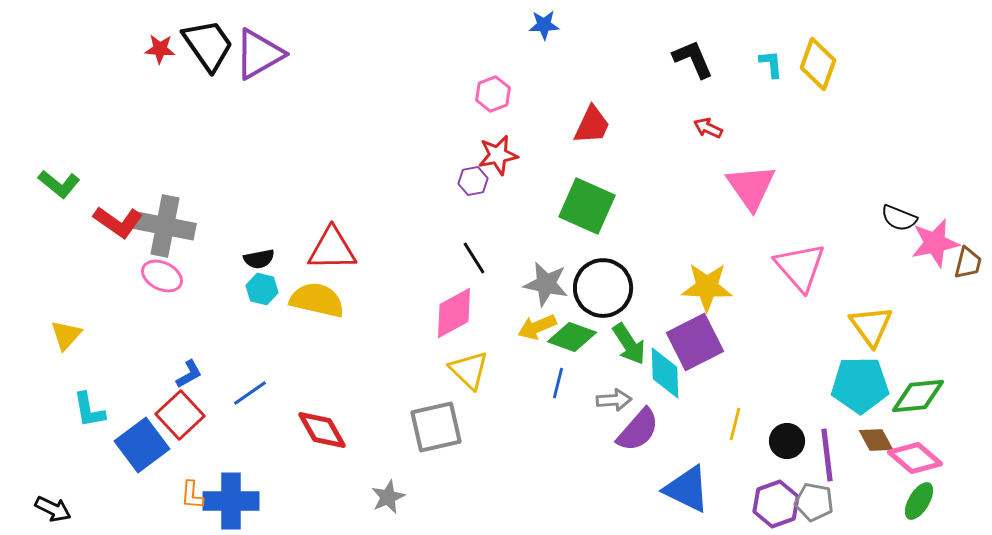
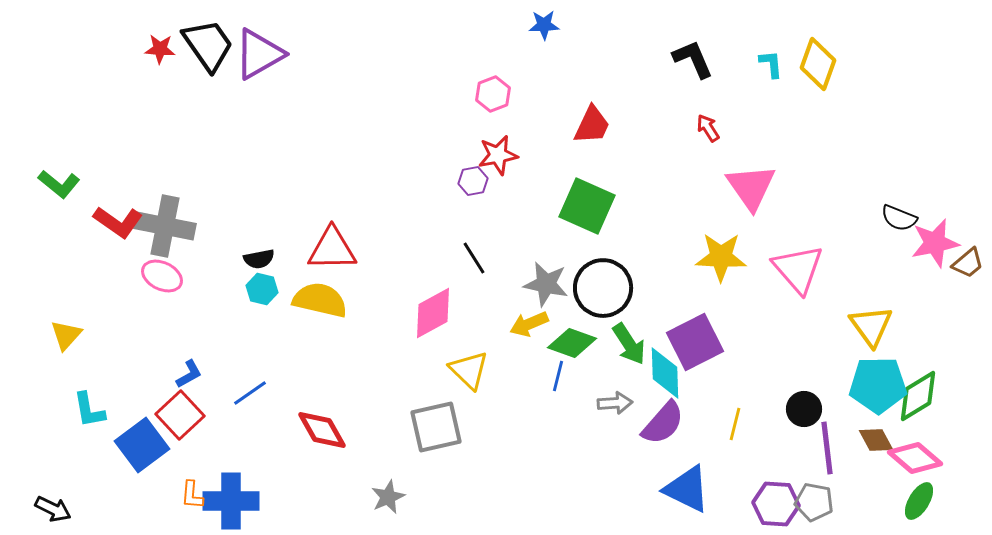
red arrow at (708, 128): rotated 32 degrees clockwise
brown trapezoid at (968, 263): rotated 36 degrees clockwise
pink triangle at (800, 267): moved 2 px left, 2 px down
yellow star at (707, 287): moved 14 px right, 30 px up
yellow semicircle at (317, 300): moved 3 px right
pink diamond at (454, 313): moved 21 px left
yellow arrow at (537, 327): moved 8 px left, 3 px up
green diamond at (572, 337): moved 6 px down
blue line at (558, 383): moved 7 px up
cyan pentagon at (860, 385): moved 18 px right
green diamond at (918, 396): rotated 26 degrees counterclockwise
gray arrow at (614, 400): moved 1 px right, 3 px down
purple semicircle at (638, 430): moved 25 px right, 7 px up
black circle at (787, 441): moved 17 px right, 32 px up
purple line at (827, 455): moved 7 px up
purple hexagon at (776, 504): rotated 24 degrees clockwise
